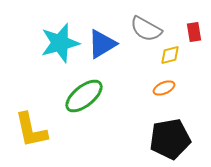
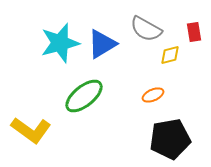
orange ellipse: moved 11 px left, 7 px down
yellow L-shape: rotated 42 degrees counterclockwise
